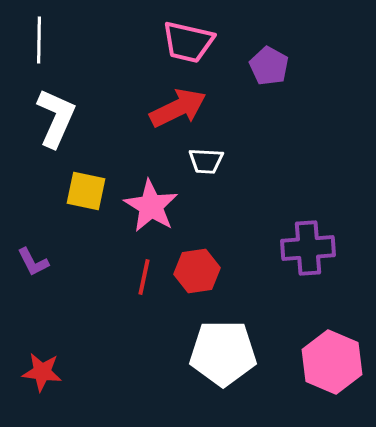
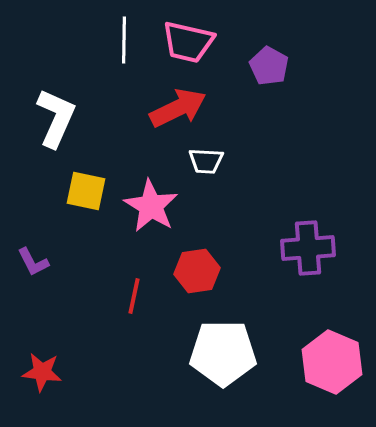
white line: moved 85 px right
red line: moved 10 px left, 19 px down
